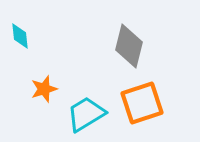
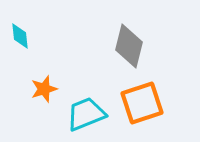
cyan trapezoid: rotated 9 degrees clockwise
